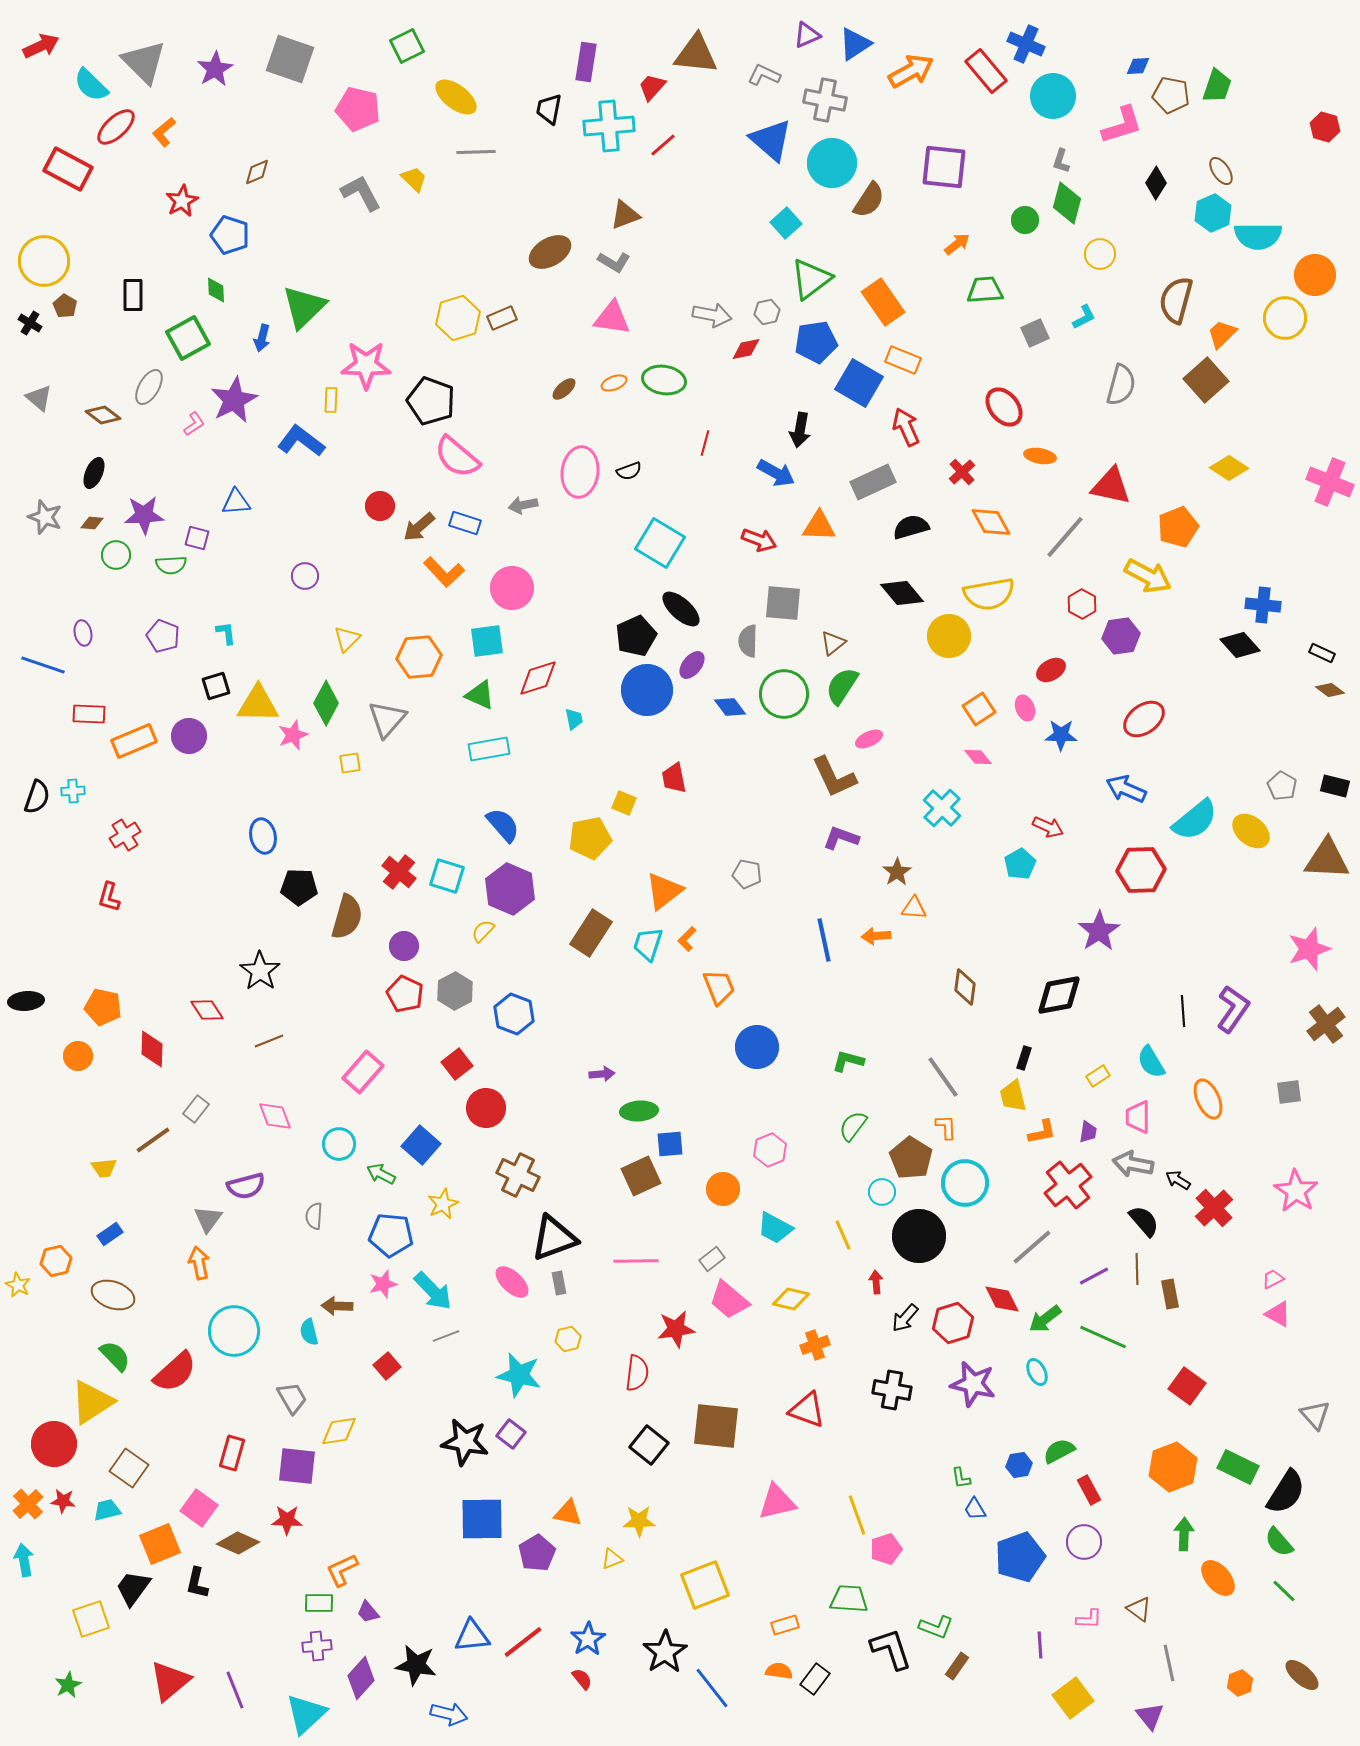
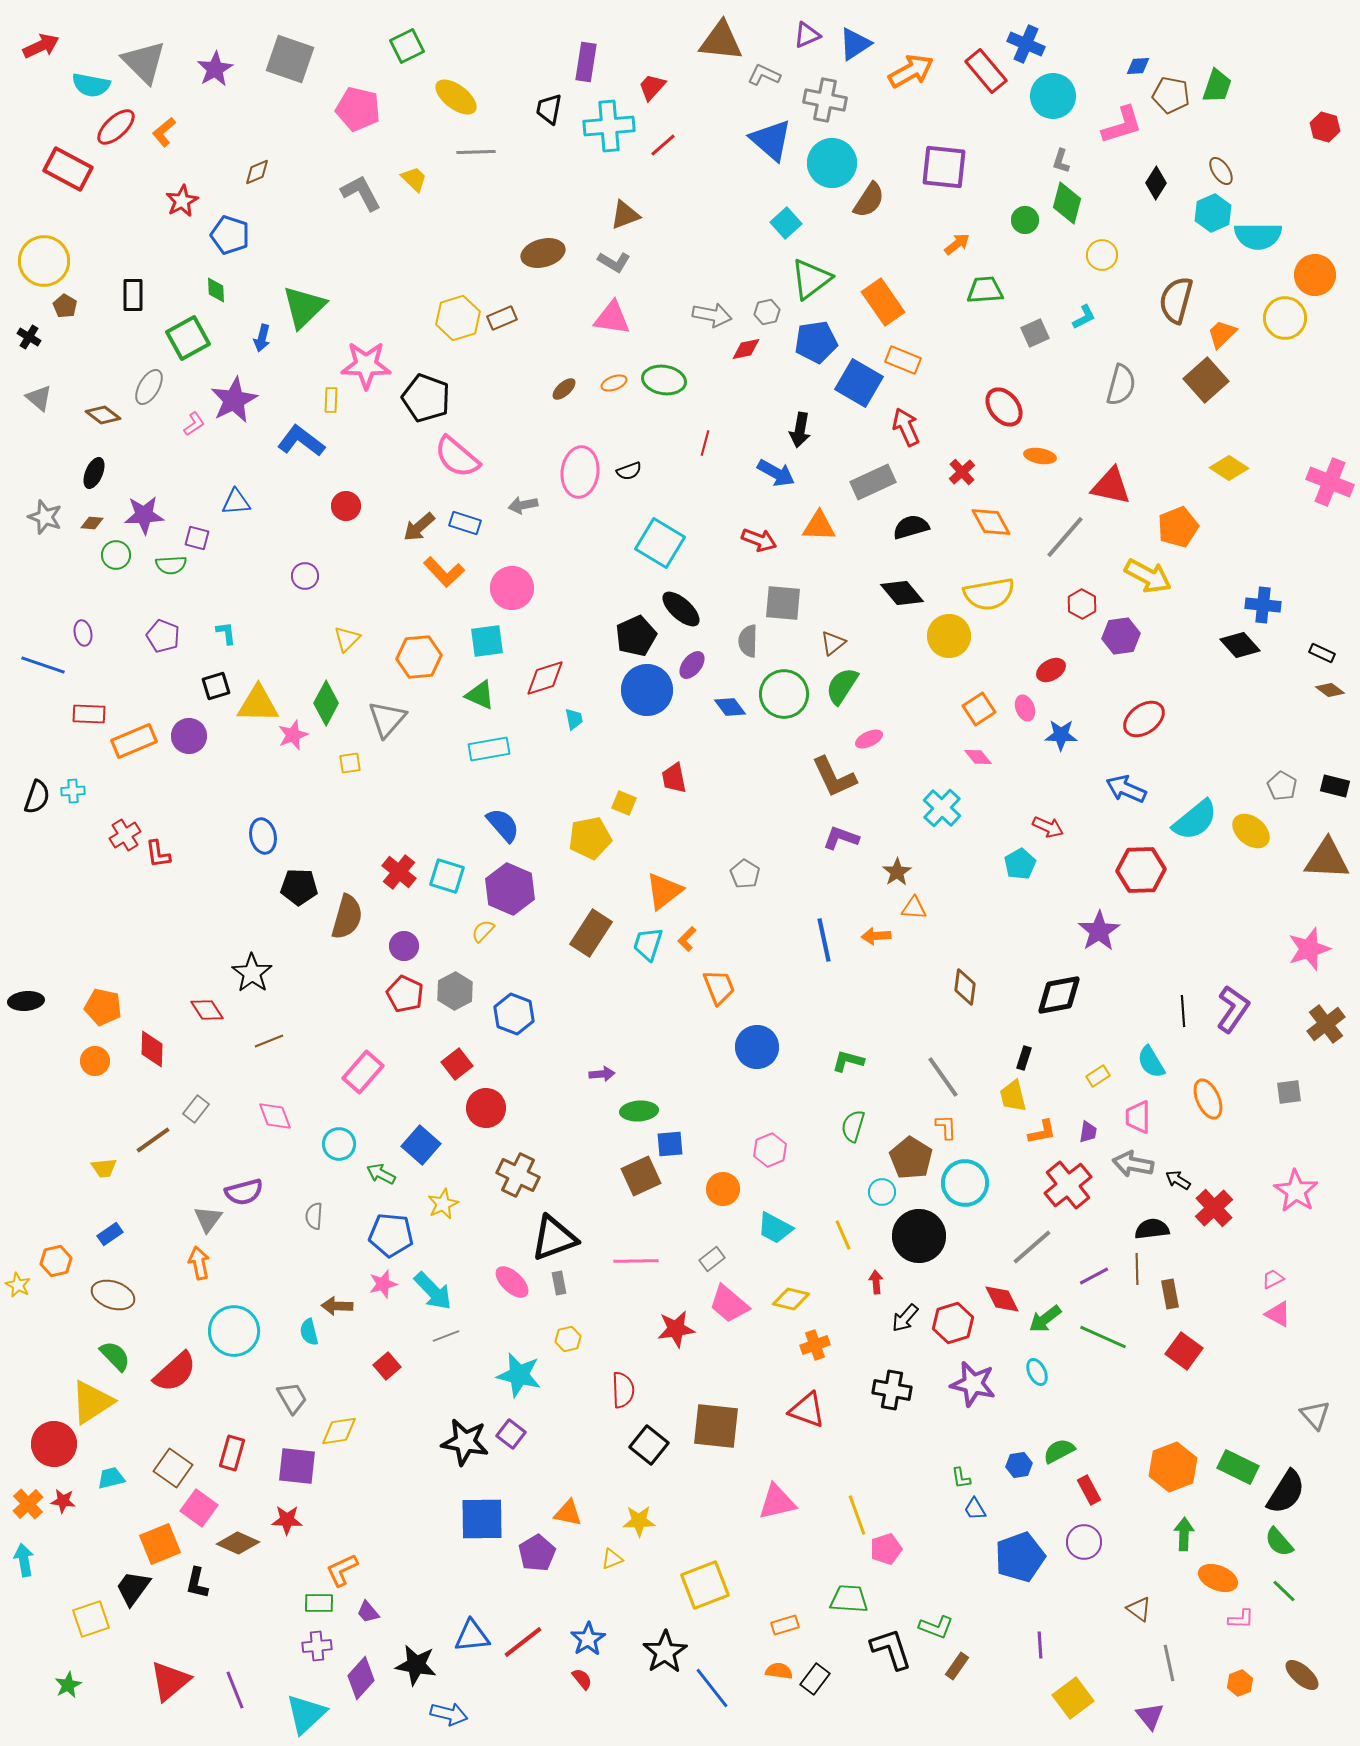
brown triangle at (696, 54): moved 25 px right, 13 px up
cyan semicircle at (91, 85): rotated 33 degrees counterclockwise
brown ellipse at (550, 252): moved 7 px left, 1 px down; rotated 15 degrees clockwise
yellow circle at (1100, 254): moved 2 px right, 1 px down
black cross at (30, 323): moved 1 px left, 14 px down
black pentagon at (431, 401): moved 5 px left, 3 px up
red circle at (380, 506): moved 34 px left
red diamond at (538, 678): moved 7 px right
gray pentagon at (747, 874): moved 2 px left; rotated 20 degrees clockwise
red L-shape at (109, 897): moved 49 px right, 43 px up; rotated 24 degrees counterclockwise
black star at (260, 971): moved 8 px left, 2 px down
orange circle at (78, 1056): moved 17 px right, 5 px down
green semicircle at (853, 1126): rotated 20 degrees counterclockwise
purple semicircle at (246, 1186): moved 2 px left, 6 px down
black semicircle at (1144, 1221): moved 8 px right, 8 px down; rotated 56 degrees counterclockwise
pink trapezoid at (729, 1300): moved 4 px down
red semicircle at (637, 1373): moved 14 px left, 17 px down; rotated 9 degrees counterclockwise
red square at (1187, 1386): moved 3 px left, 35 px up
brown square at (129, 1468): moved 44 px right
cyan trapezoid at (107, 1510): moved 4 px right, 32 px up
orange ellipse at (1218, 1578): rotated 27 degrees counterclockwise
pink L-shape at (1089, 1619): moved 152 px right
